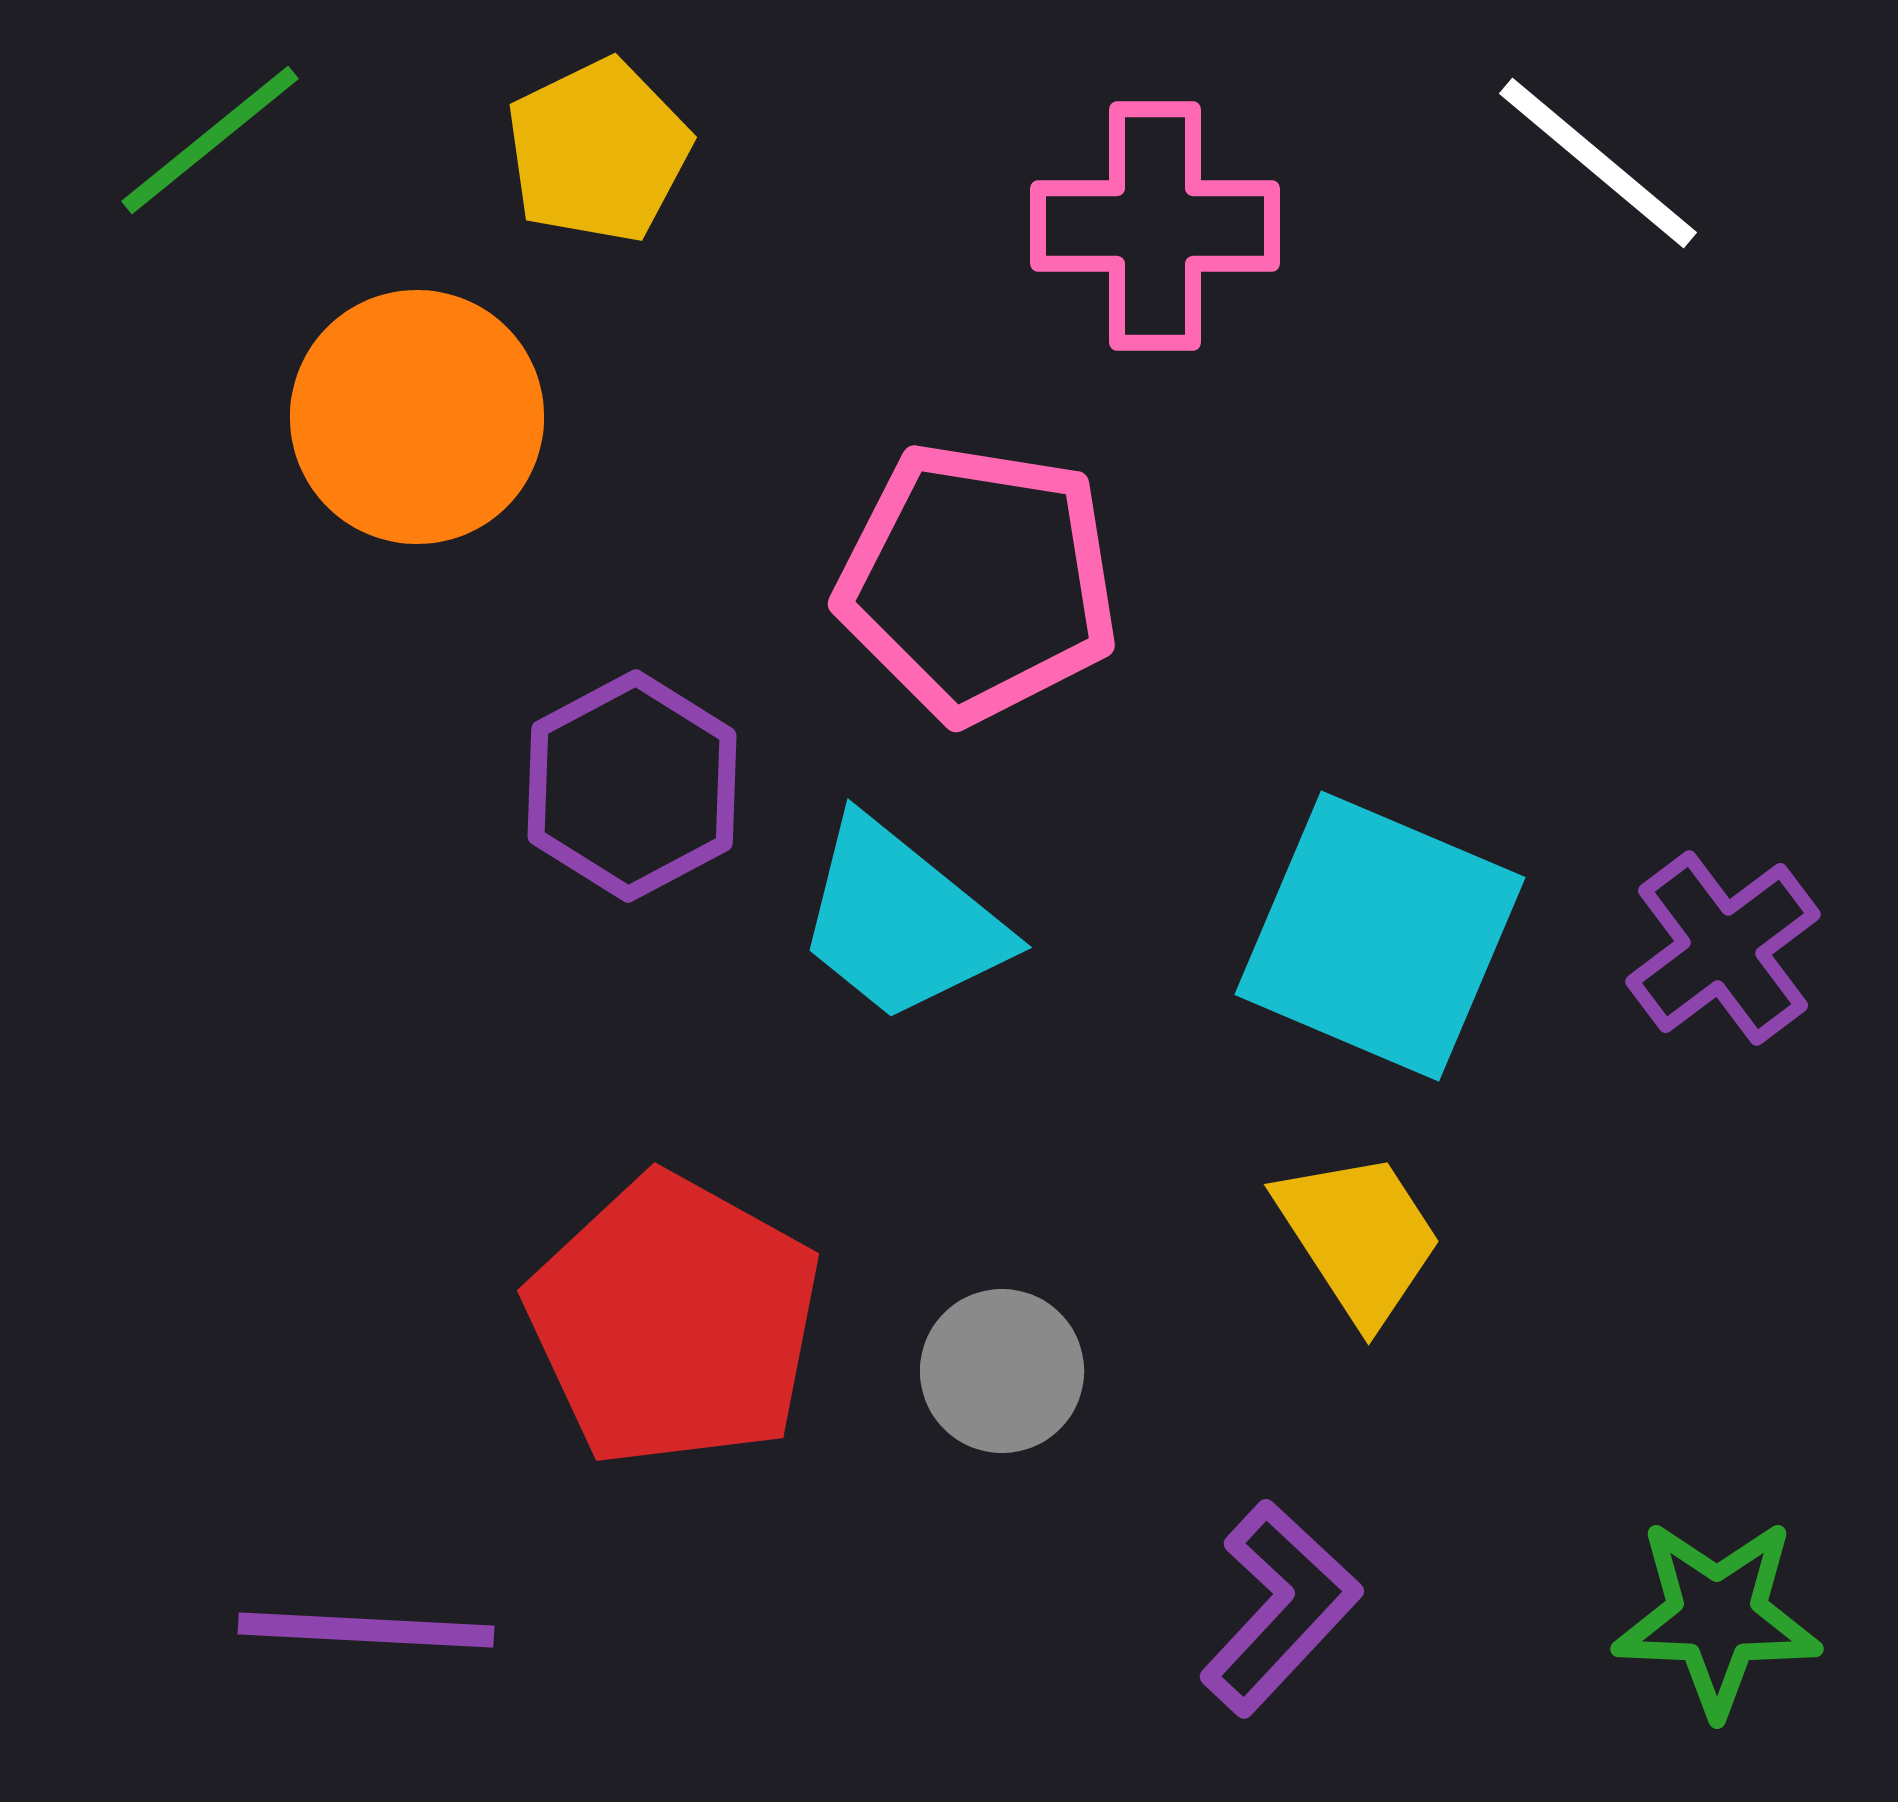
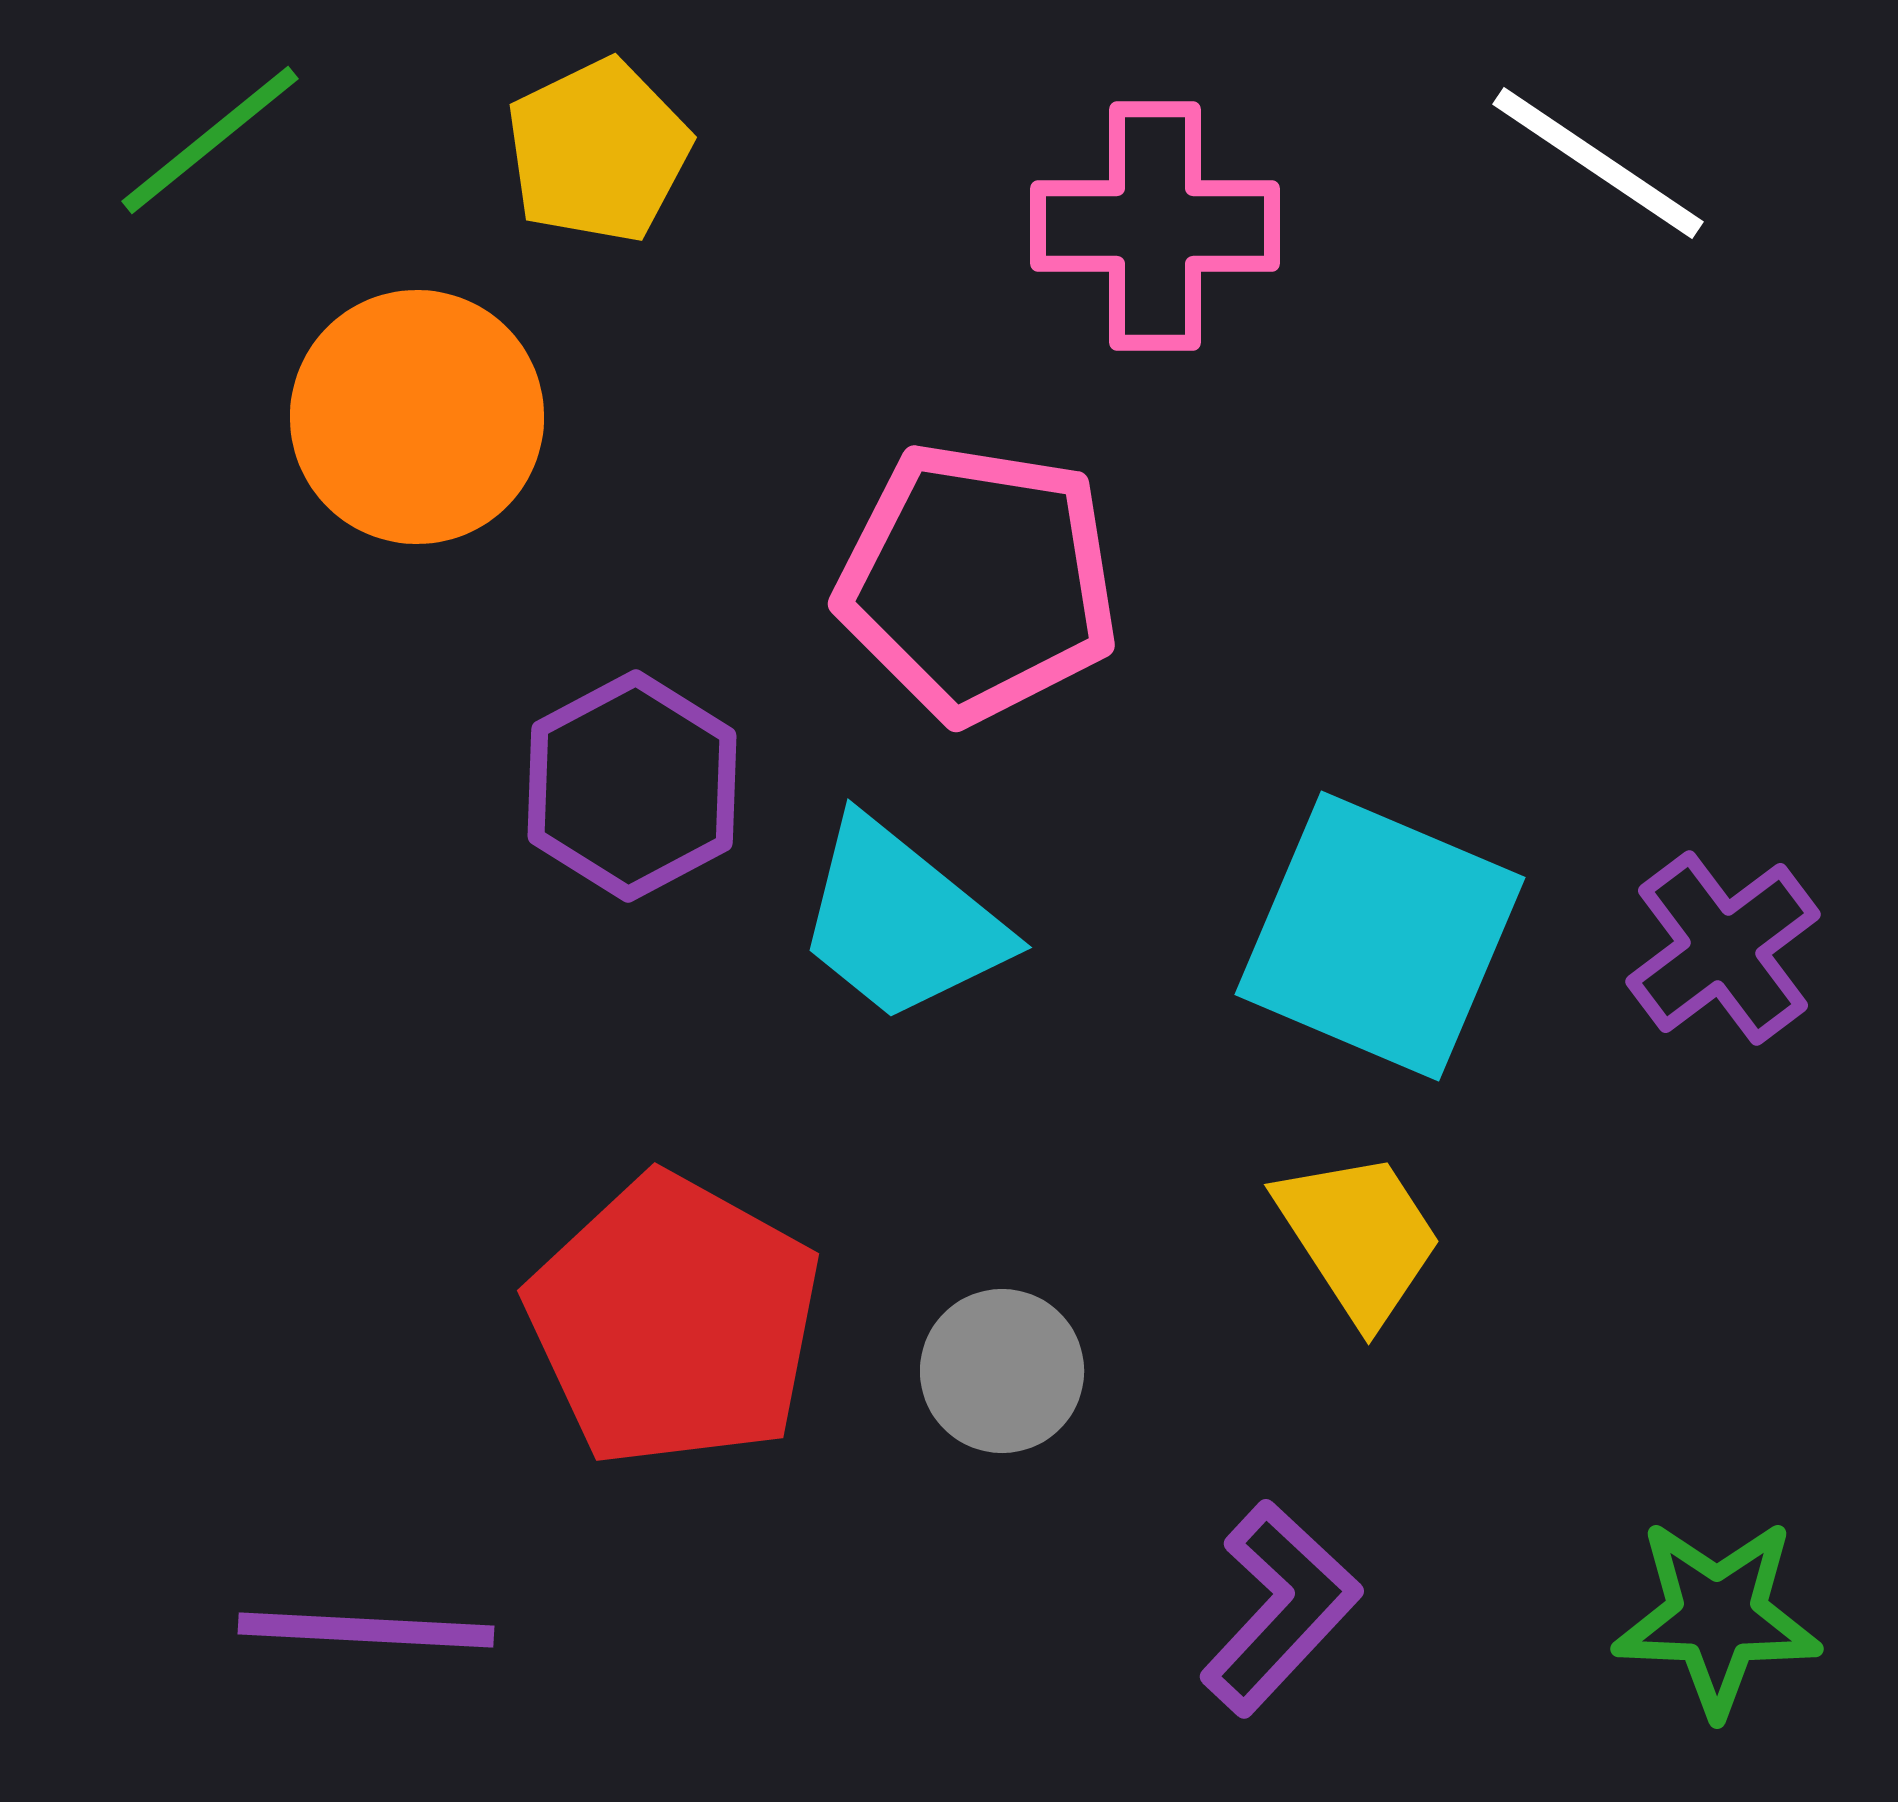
white line: rotated 6 degrees counterclockwise
